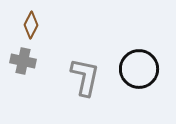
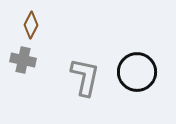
gray cross: moved 1 px up
black circle: moved 2 px left, 3 px down
